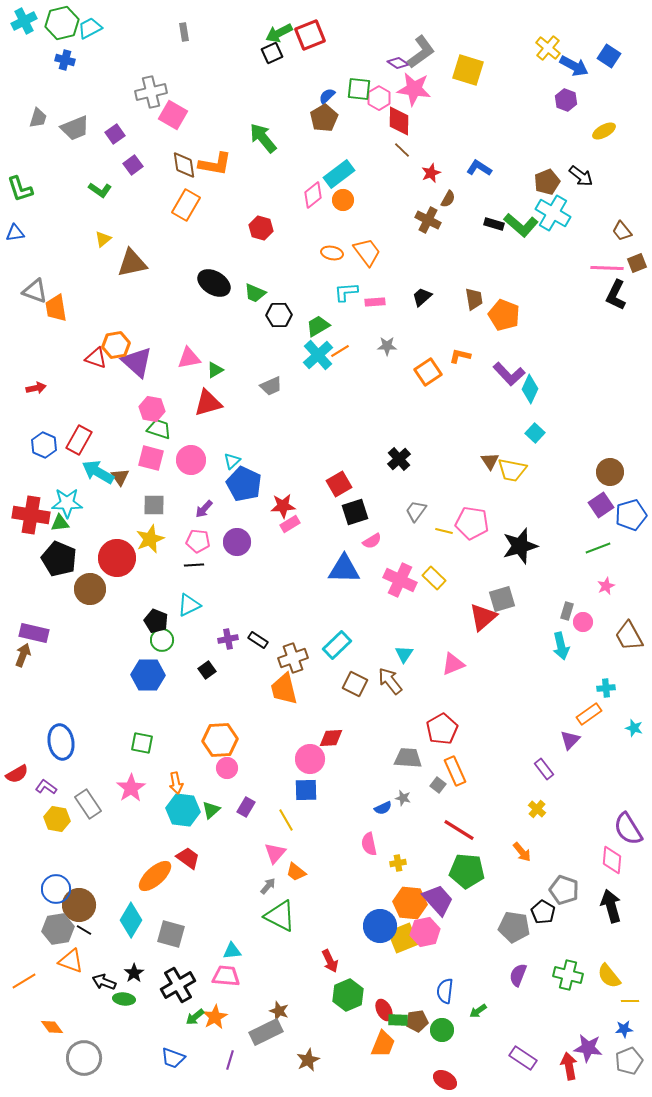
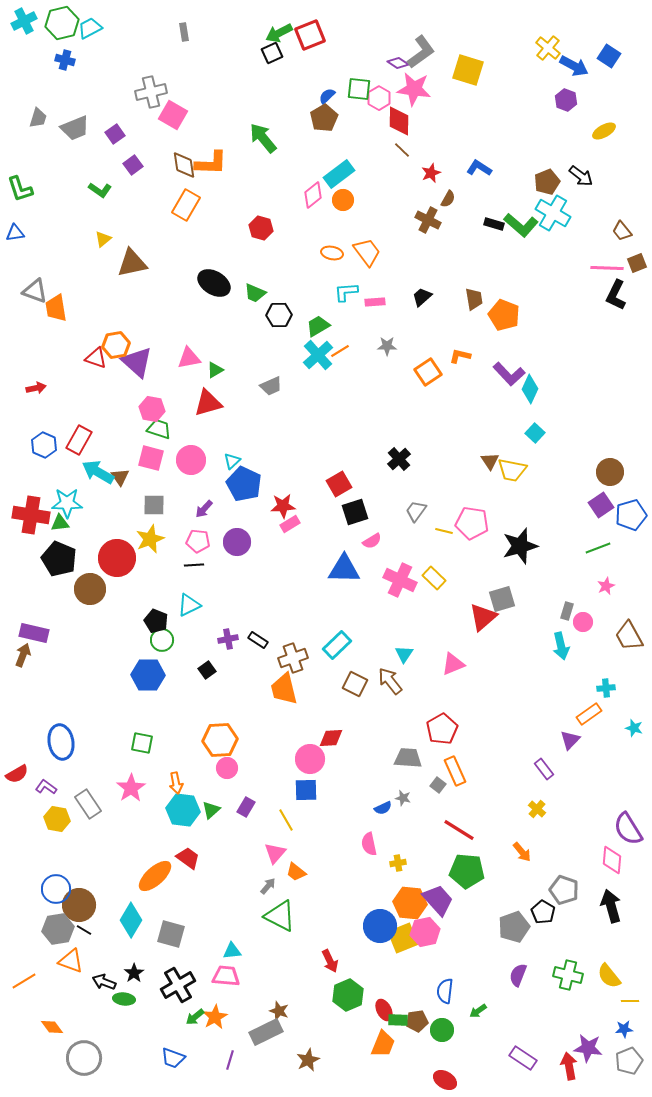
orange L-shape at (215, 164): moved 4 px left, 1 px up; rotated 8 degrees counterclockwise
gray pentagon at (514, 927): rotated 28 degrees counterclockwise
